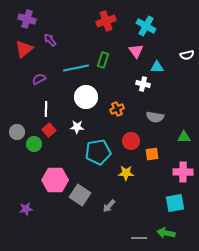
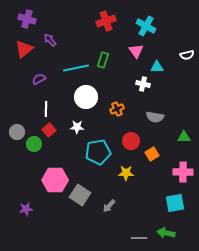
orange square: rotated 24 degrees counterclockwise
